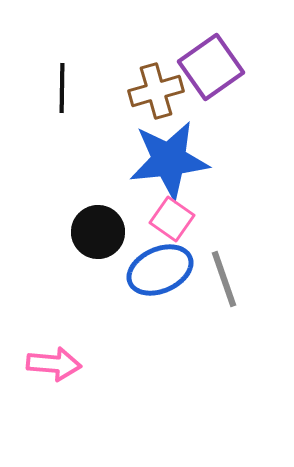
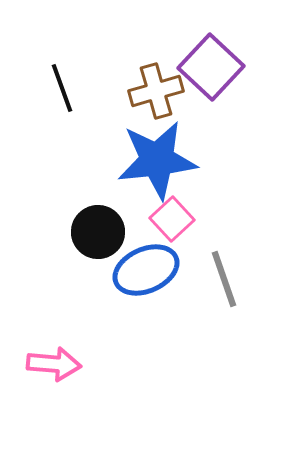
purple square: rotated 12 degrees counterclockwise
black line: rotated 21 degrees counterclockwise
blue star: moved 12 px left
pink square: rotated 12 degrees clockwise
blue ellipse: moved 14 px left
